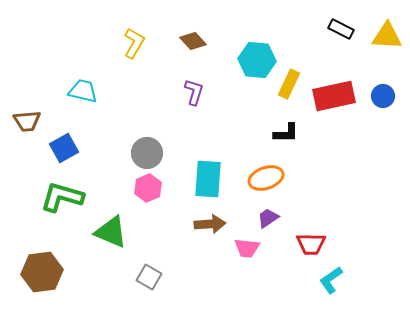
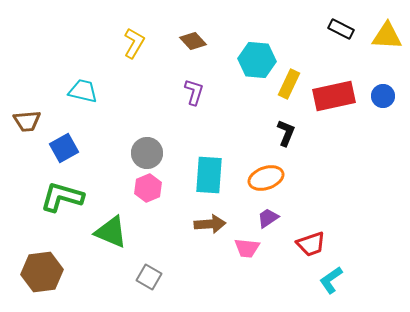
black L-shape: rotated 68 degrees counterclockwise
cyan rectangle: moved 1 px right, 4 px up
red trapezoid: rotated 20 degrees counterclockwise
